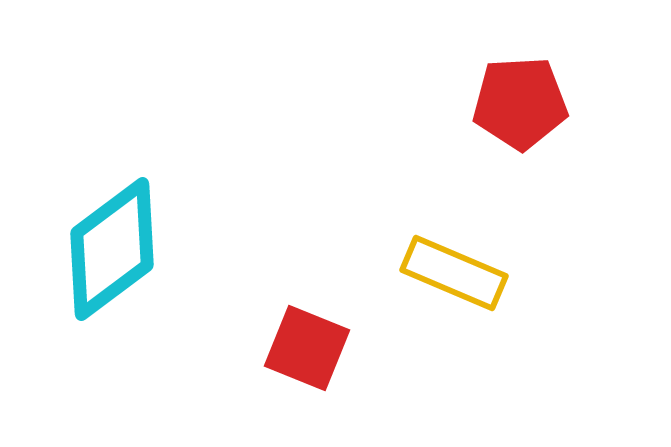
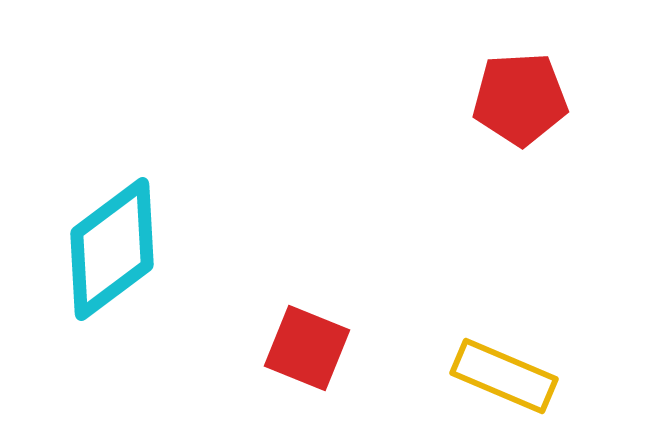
red pentagon: moved 4 px up
yellow rectangle: moved 50 px right, 103 px down
